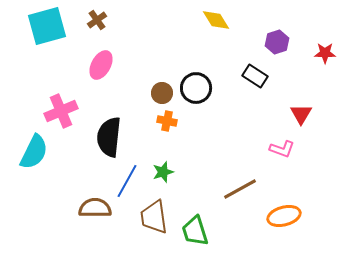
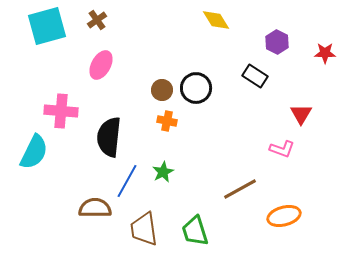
purple hexagon: rotated 15 degrees counterclockwise
brown circle: moved 3 px up
pink cross: rotated 28 degrees clockwise
green star: rotated 10 degrees counterclockwise
brown trapezoid: moved 10 px left, 12 px down
